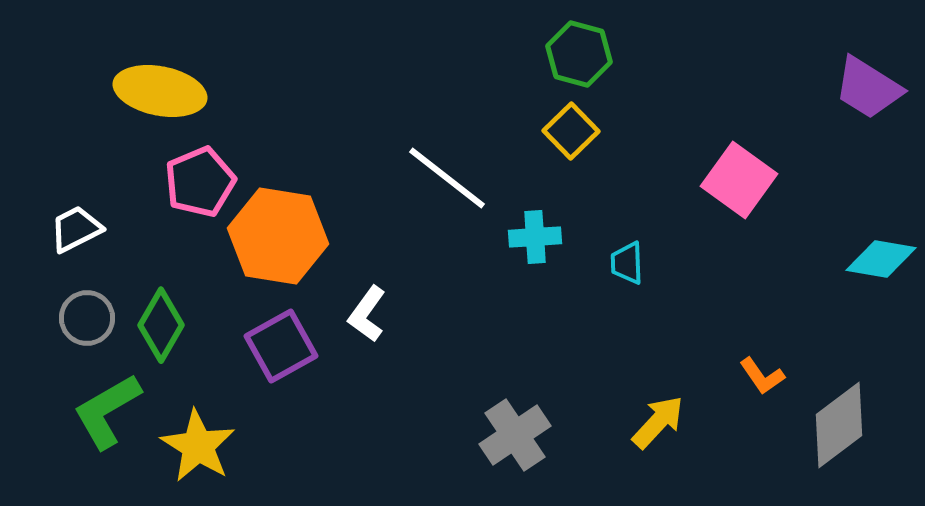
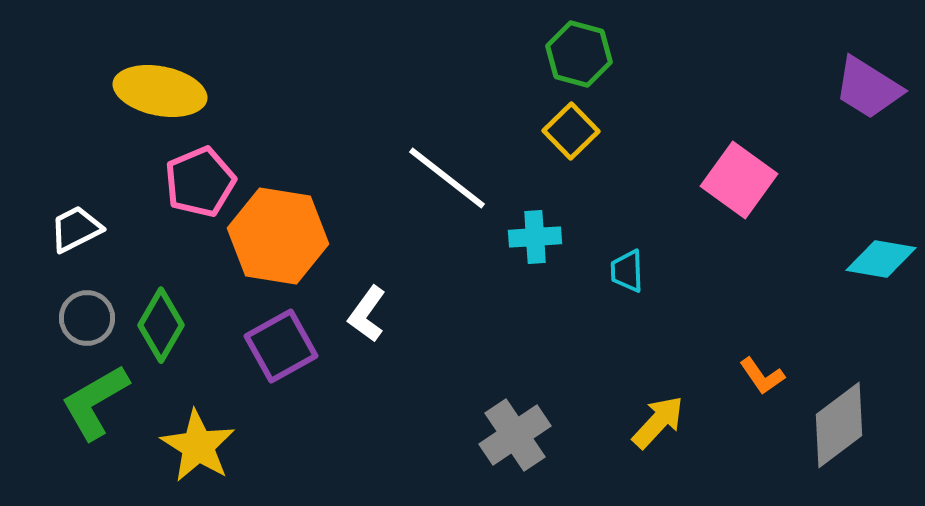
cyan trapezoid: moved 8 px down
green L-shape: moved 12 px left, 9 px up
